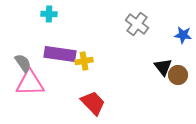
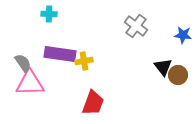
gray cross: moved 1 px left, 2 px down
red trapezoid: rotated 64 degrees clockwise
